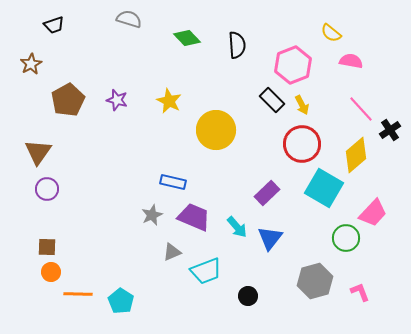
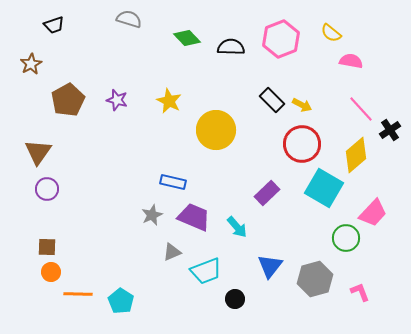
black semicircle: moved 6 px left, 2 px down; rotated 84 degrees counterclockwise
pink hexagon: moved 12 px left, 26 px up
yellow arrow: rotated 36 degrees counterclockwise
blue triangle: moved 28 px down
gray hexagon: moved 2 px up
black circle: moved 13 px left, 3 px down
